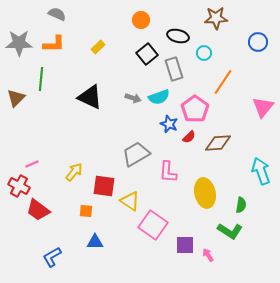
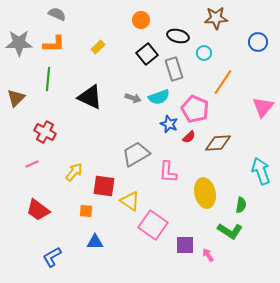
green line: moved 7 px right
pink pentagon: rotated 12 degrees counterclockwise
red cross: moved 26 px right, 54 px up
